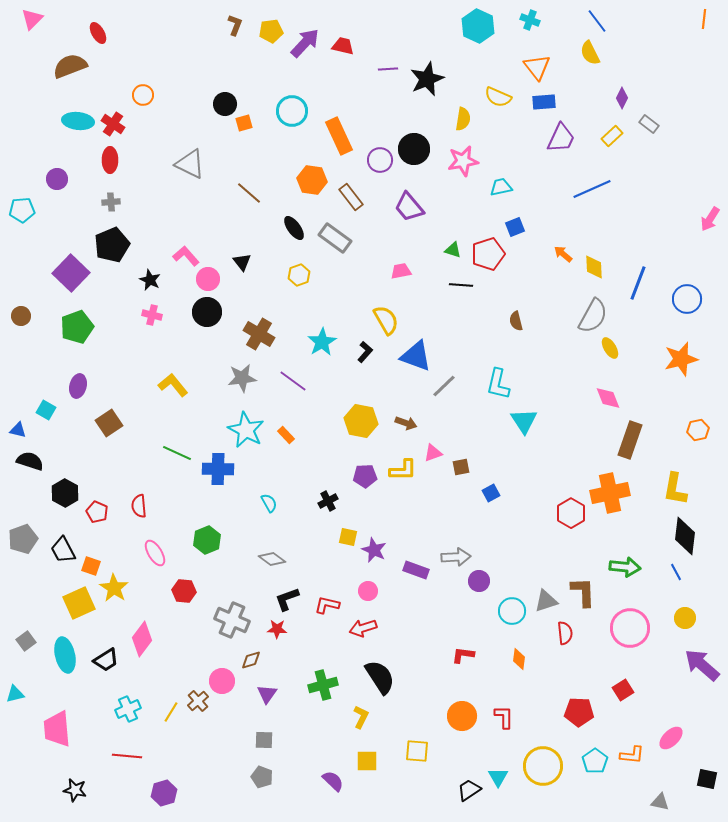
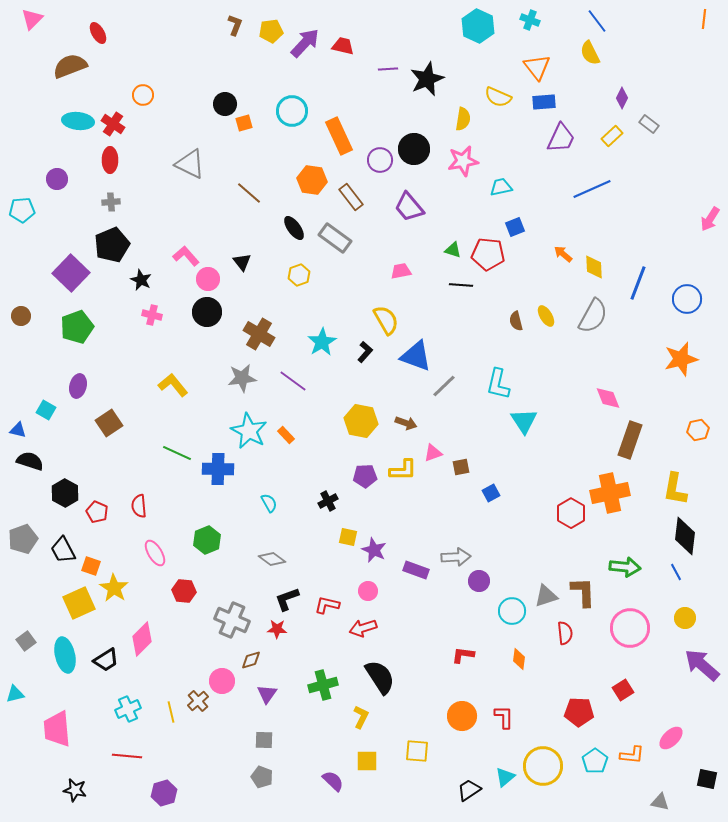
red pentagon at (488, 254): rotated 24 degrees clockwise
black star at (150, 280): moved 9 px left
yellow ellipse at (610, 348): moved 64 px left, 32 px up
cyan star at (246, 430): moved 3 px right, 1 px down
gray triangle at (546, 601): moved 5 px up
pink diamond at (142, 639): rotated 8 degrees clockwise
yellow line at (171, 712): rotated 45 degrees counterclockwise
cyan triangle at (498, 777): moved 7 px right; rotated 20 degrees clockwise
